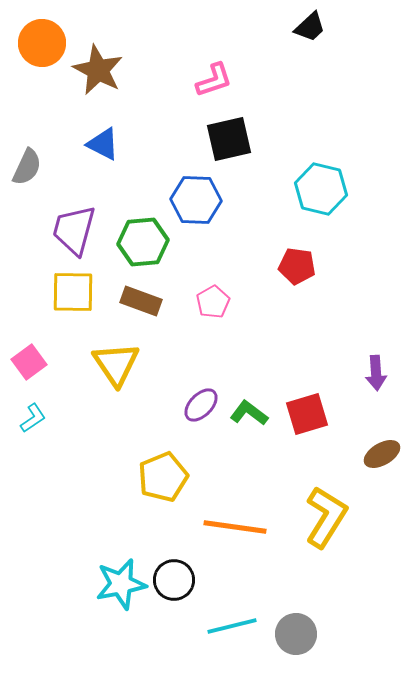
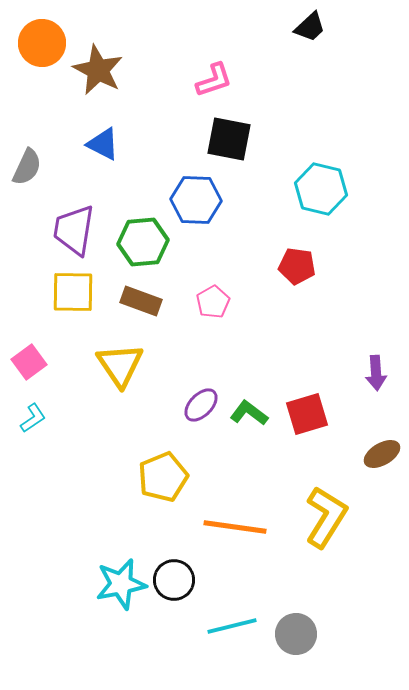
black square: rotated 24 degrees clockwise
purple trapezoid: rotated 6 degrees counterclockwise
yellow triangle: moved 4 px right, 1 px down
